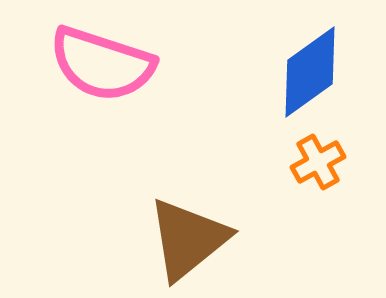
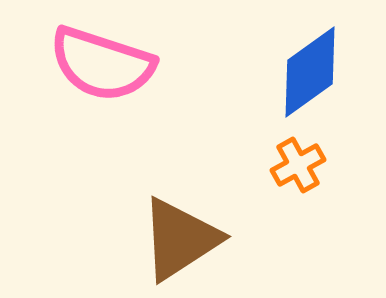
orange cross: moved 20 px left, 3 px down
brown triangle: moved 8 px left; rotated 6 degrees clockwise
